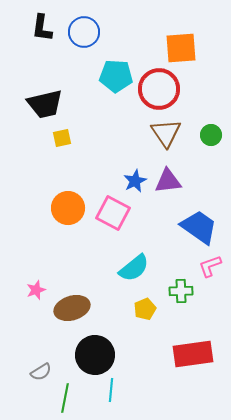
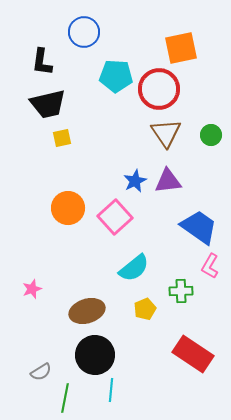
black L-shape: moved 34 px down
orange square: rotated 8 degrees counterclockwise
black trapezoid: moved 3 px right
pink square: moved 2 px right, 4 px down; rotated 20 degrees clockwise
pink L-shape: rotated 40 degrees counterclockwise
pink star: moved 4 px left, 1 px up
brown ellipse: moved 15 px right, 3 px down
red rectangle: rotated 42 degrees clockwise
